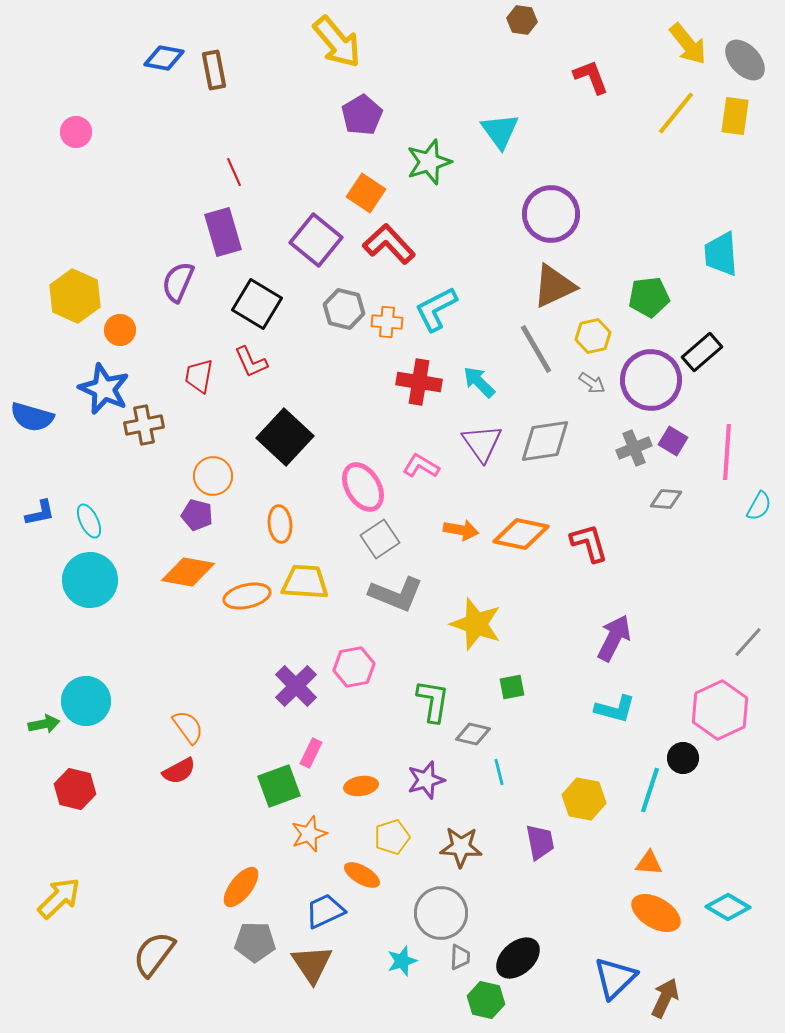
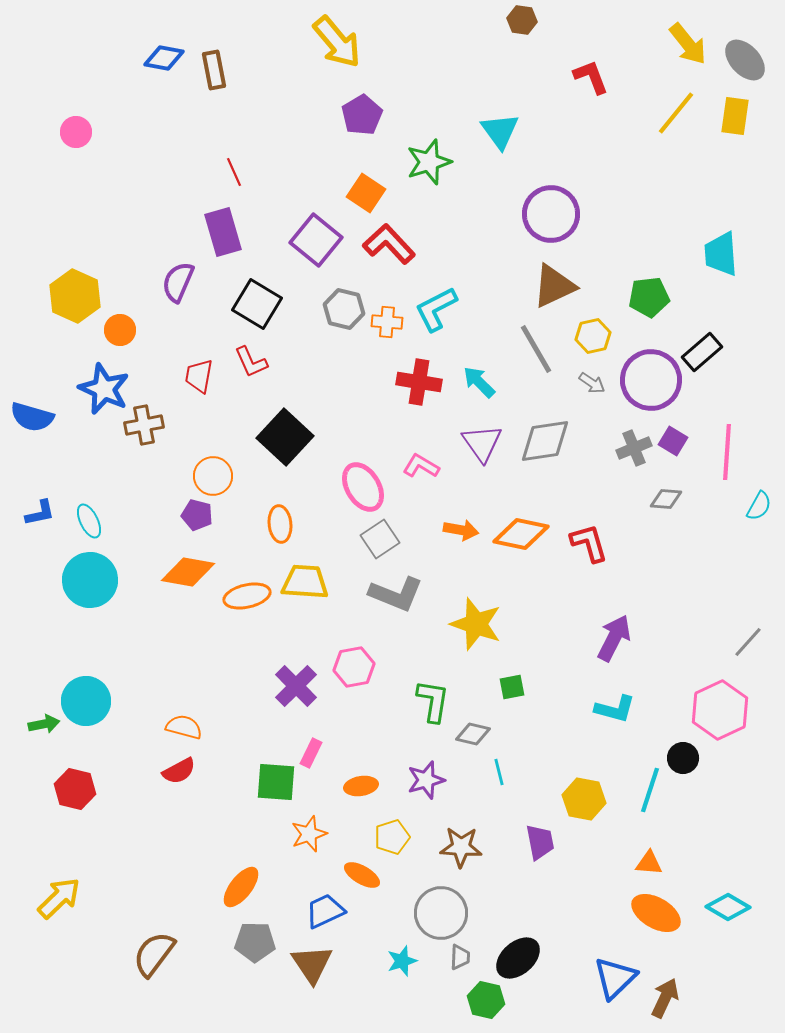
orange semicircle at (188, 727): moved 4 px left; rotated 39 degrees counterclockwise
green square at (279, 786): moved 3 px left, 4 px up; rotated 24 degrees clockwise
